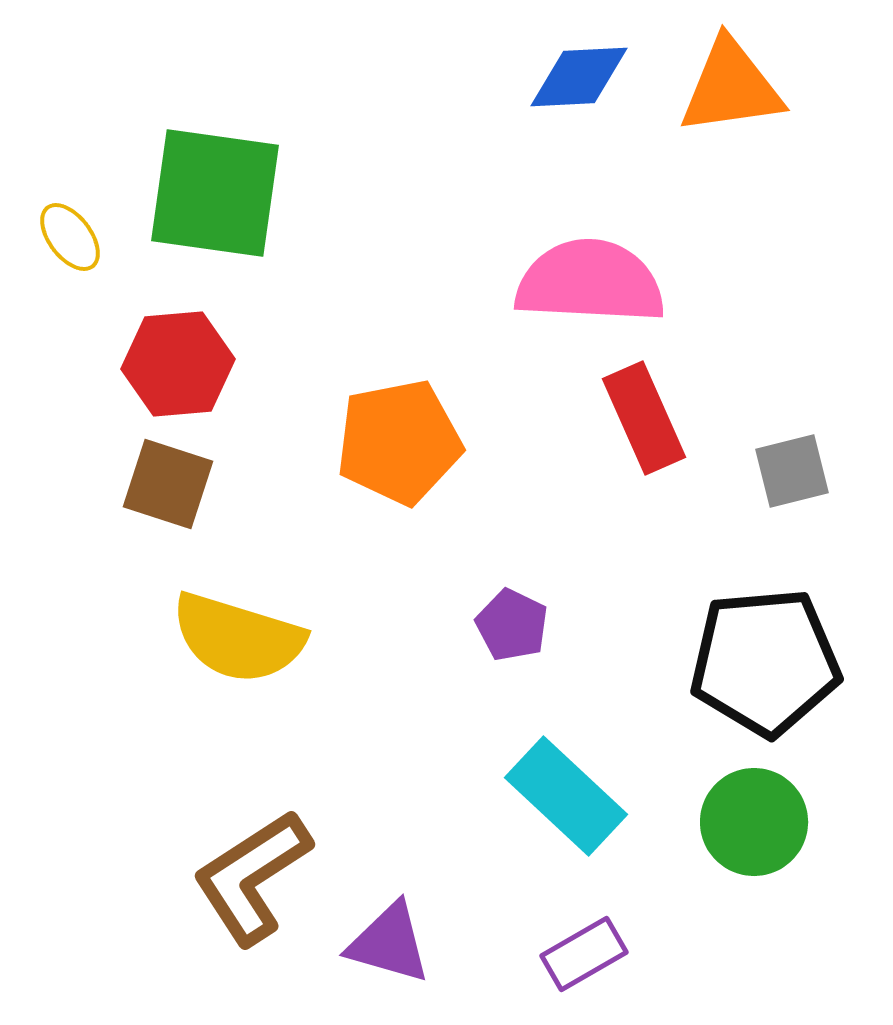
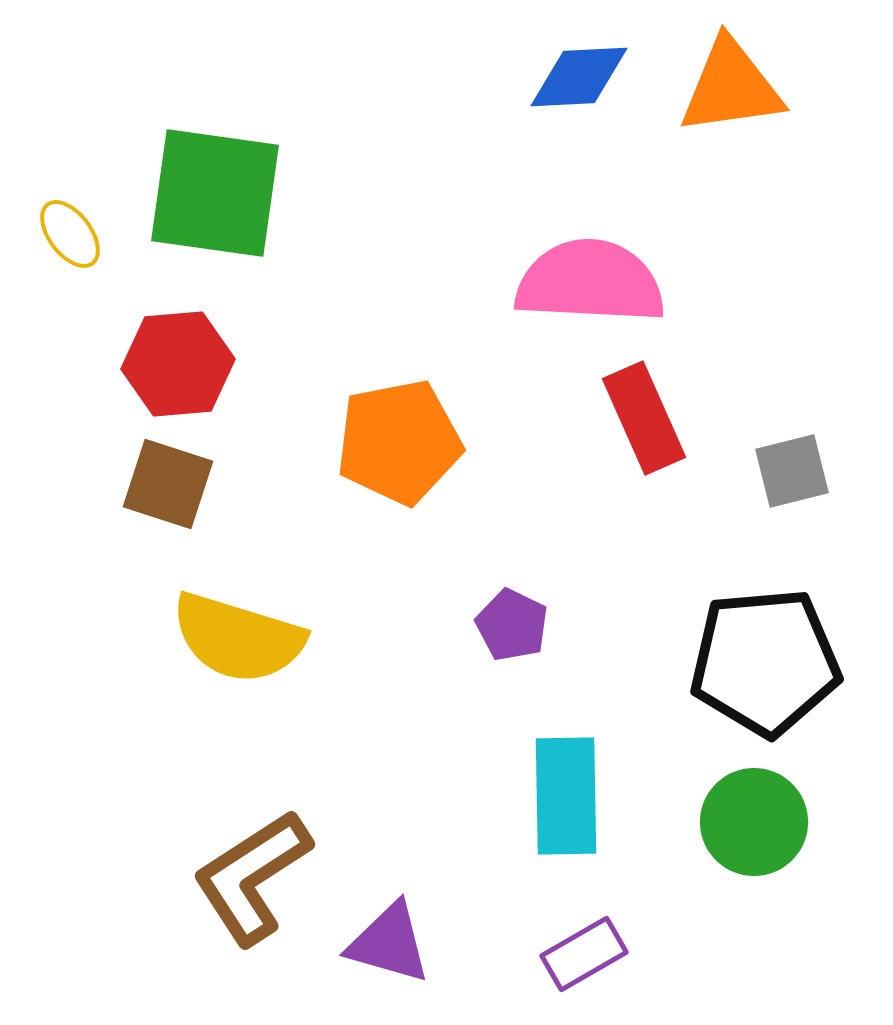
yellow ellipse: moved 3 px up
cyan rectangle: rotated 46 degrees clockwise
